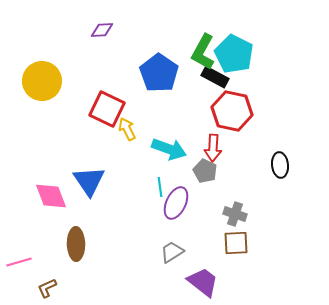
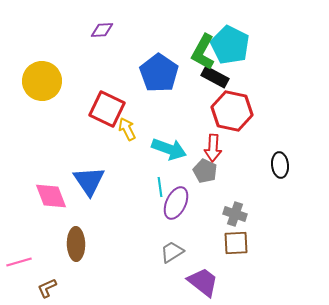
cyan pentagon: moved 4 px left, 9 px up
